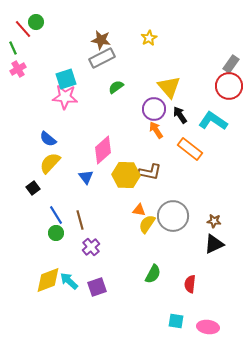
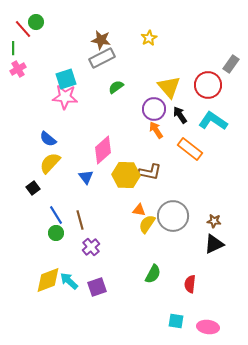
green line at (13, 48): rotated 24 degrees clockwise
red circle at (229, 86): moved 21 px left, 1 px up
